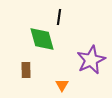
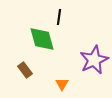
purple star: moved 3 px right
brown rectangle: moved 1 px left; rotated 35 degrees counterclockwise
orange triangle: moved 1 px up
